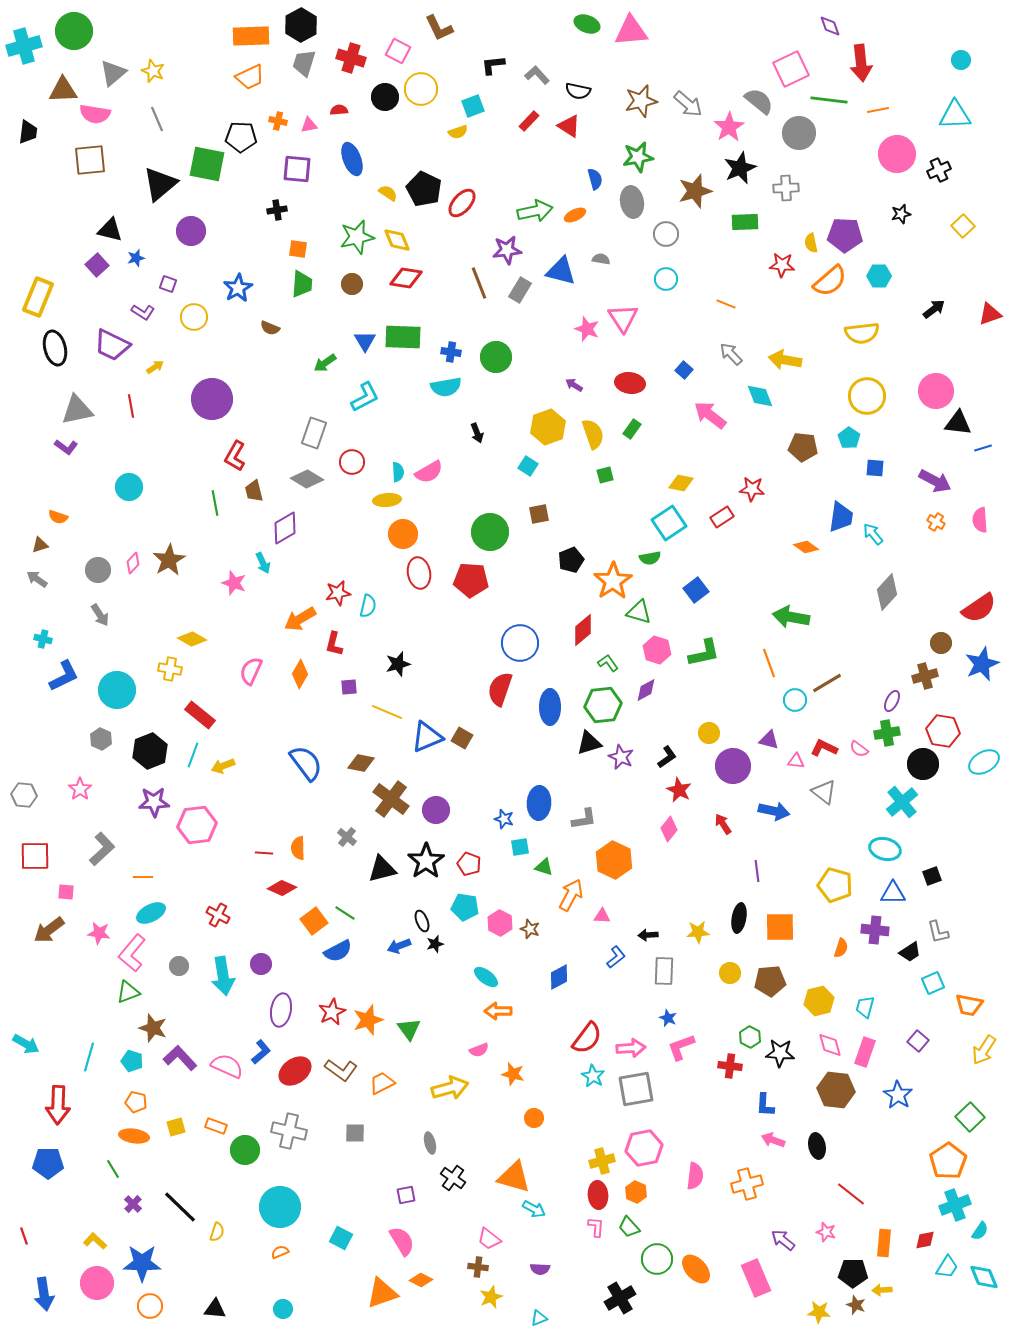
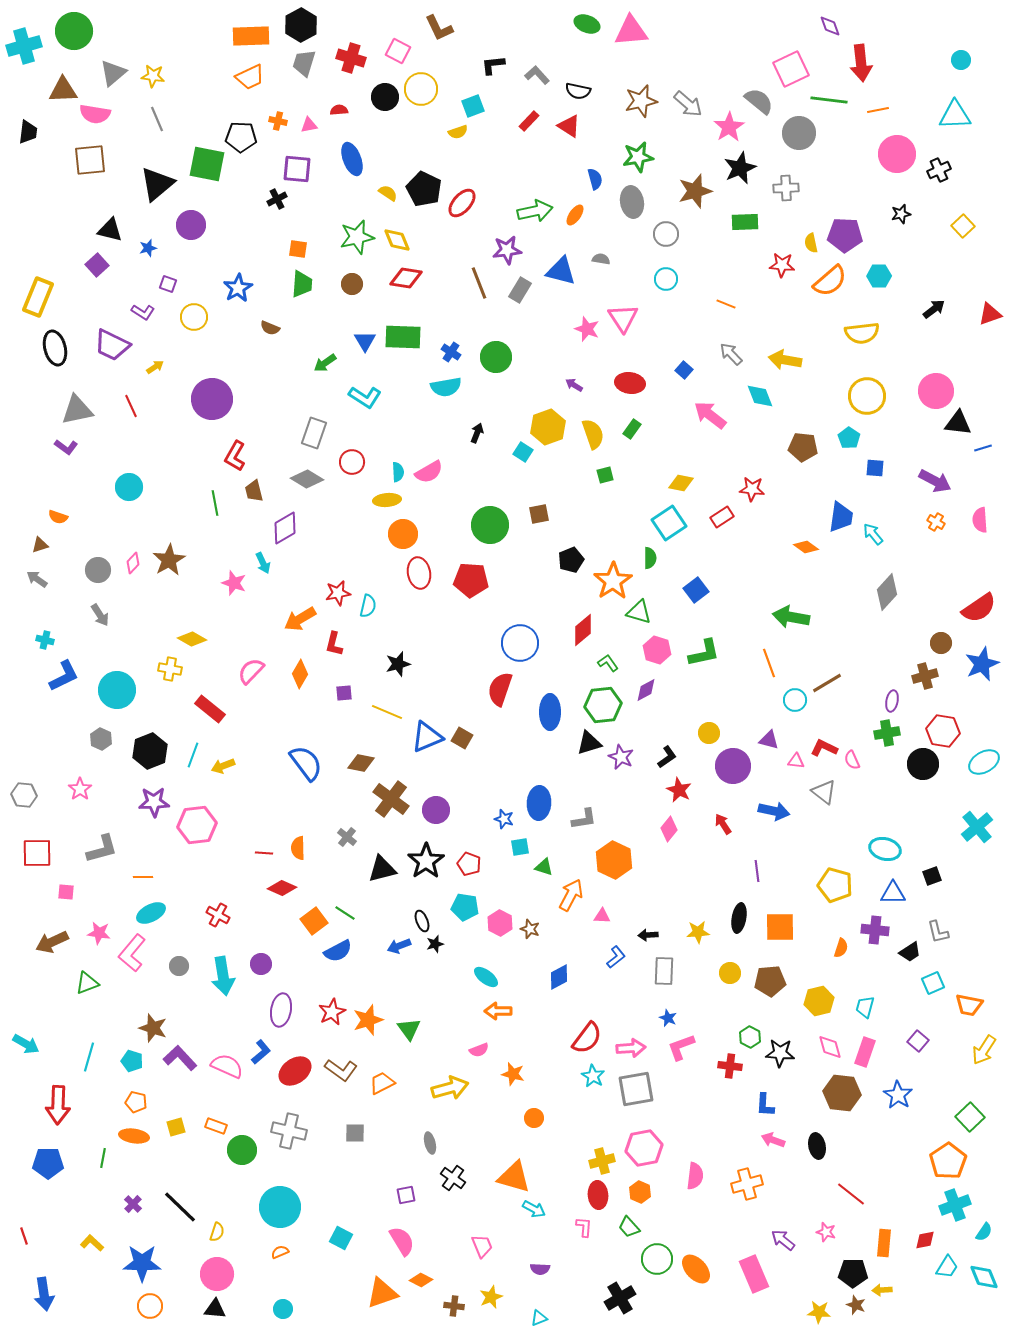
yellow star at (153, 71): moved 5 px down; rotated 15 degrees counterclockwise
black triangle at (160, 184): moved 3 px left
black cross at (277, 210): moved 11 px up; rotated 18 degrees counterclockwise
orange ellipse at (575, 215): rotated 30 degrees counterclockwise
purple circle at (191, 231): moved 6 px up
blue star at (136, 258): moved 12 px right, 10 px up
blue cross at (451, 352): rotated 24 degrees clockwise
cyan L-shape at (365, 397): rotated 60 degrees clockwise
red line at (131, 406): rotated 15 degrees counterclockwise
black arrow at (477, 433): rotated 138 degrees counterclockwise
cyan square at (528, 466): moved 5 px left, 14 px up
green circle at (490, 532): moved 7 px up
green semicircle at (650, 558): rotated 80 degrees counterclockwise
cyan cross at (43, 639): moved 2 px right, 1 px down
pink semicircle at (251, 671): rotated 20 degrees clockwise
purple square at (349, 687): moved 5 px left, 6 px down
purple ellipse at (892, 701): rotated 15 degrees counterclockwise
blue ellipse at (550, 707): moved 5 px down
red rectangle at (200, 715): moved 10 px right, 6 px up
pink semicircle at (859, 749): moved 7 px left, 11 px down; rotated 30 degrees clockwise
cyan cross at (902, 802): moved 75 px right, 25 px down
gray L-shape at (102, 849): rotated 28 degrees clockwise
red square at (35, 856): moved 2 px right, 3 px up
brown arrow at (49, 930): moved 3 px right, 12 px down; rotated 12 degrees clockwise
green triangle at (128, 992): moved 41 px left, 9 px up
pink diamond at (830, 1045): moved 2 px down
brown hexagon at (836, 1090): moved 6 px right, 3 px down
green circle at (245, 1150): moved 3 px left
green line at (113, 1169): moved 10 px left, 11 px up; rotated 42 degrees clockwise
orange hexagon at (636, 1192): moved 4 px right
pink L-shape at (596, 1227): moved 12 px left
cyan semicircle at (980, 1231): moved 4 px right, 1 px down
pink trapezoid at (489, 1239): moved 7 px left, 7 px down; rotated 150 degrees counterclockwise
yellow L-shape at (95, 1241): moved 3 px left, 2 px down
brown cross at (478, 1267): moved 24 px left, 39 px down
pink rectangle at (756, 1278): moved 2 px left, 4 px up
pink circle at (97, 1283): moved 120 px right, 9 px up
